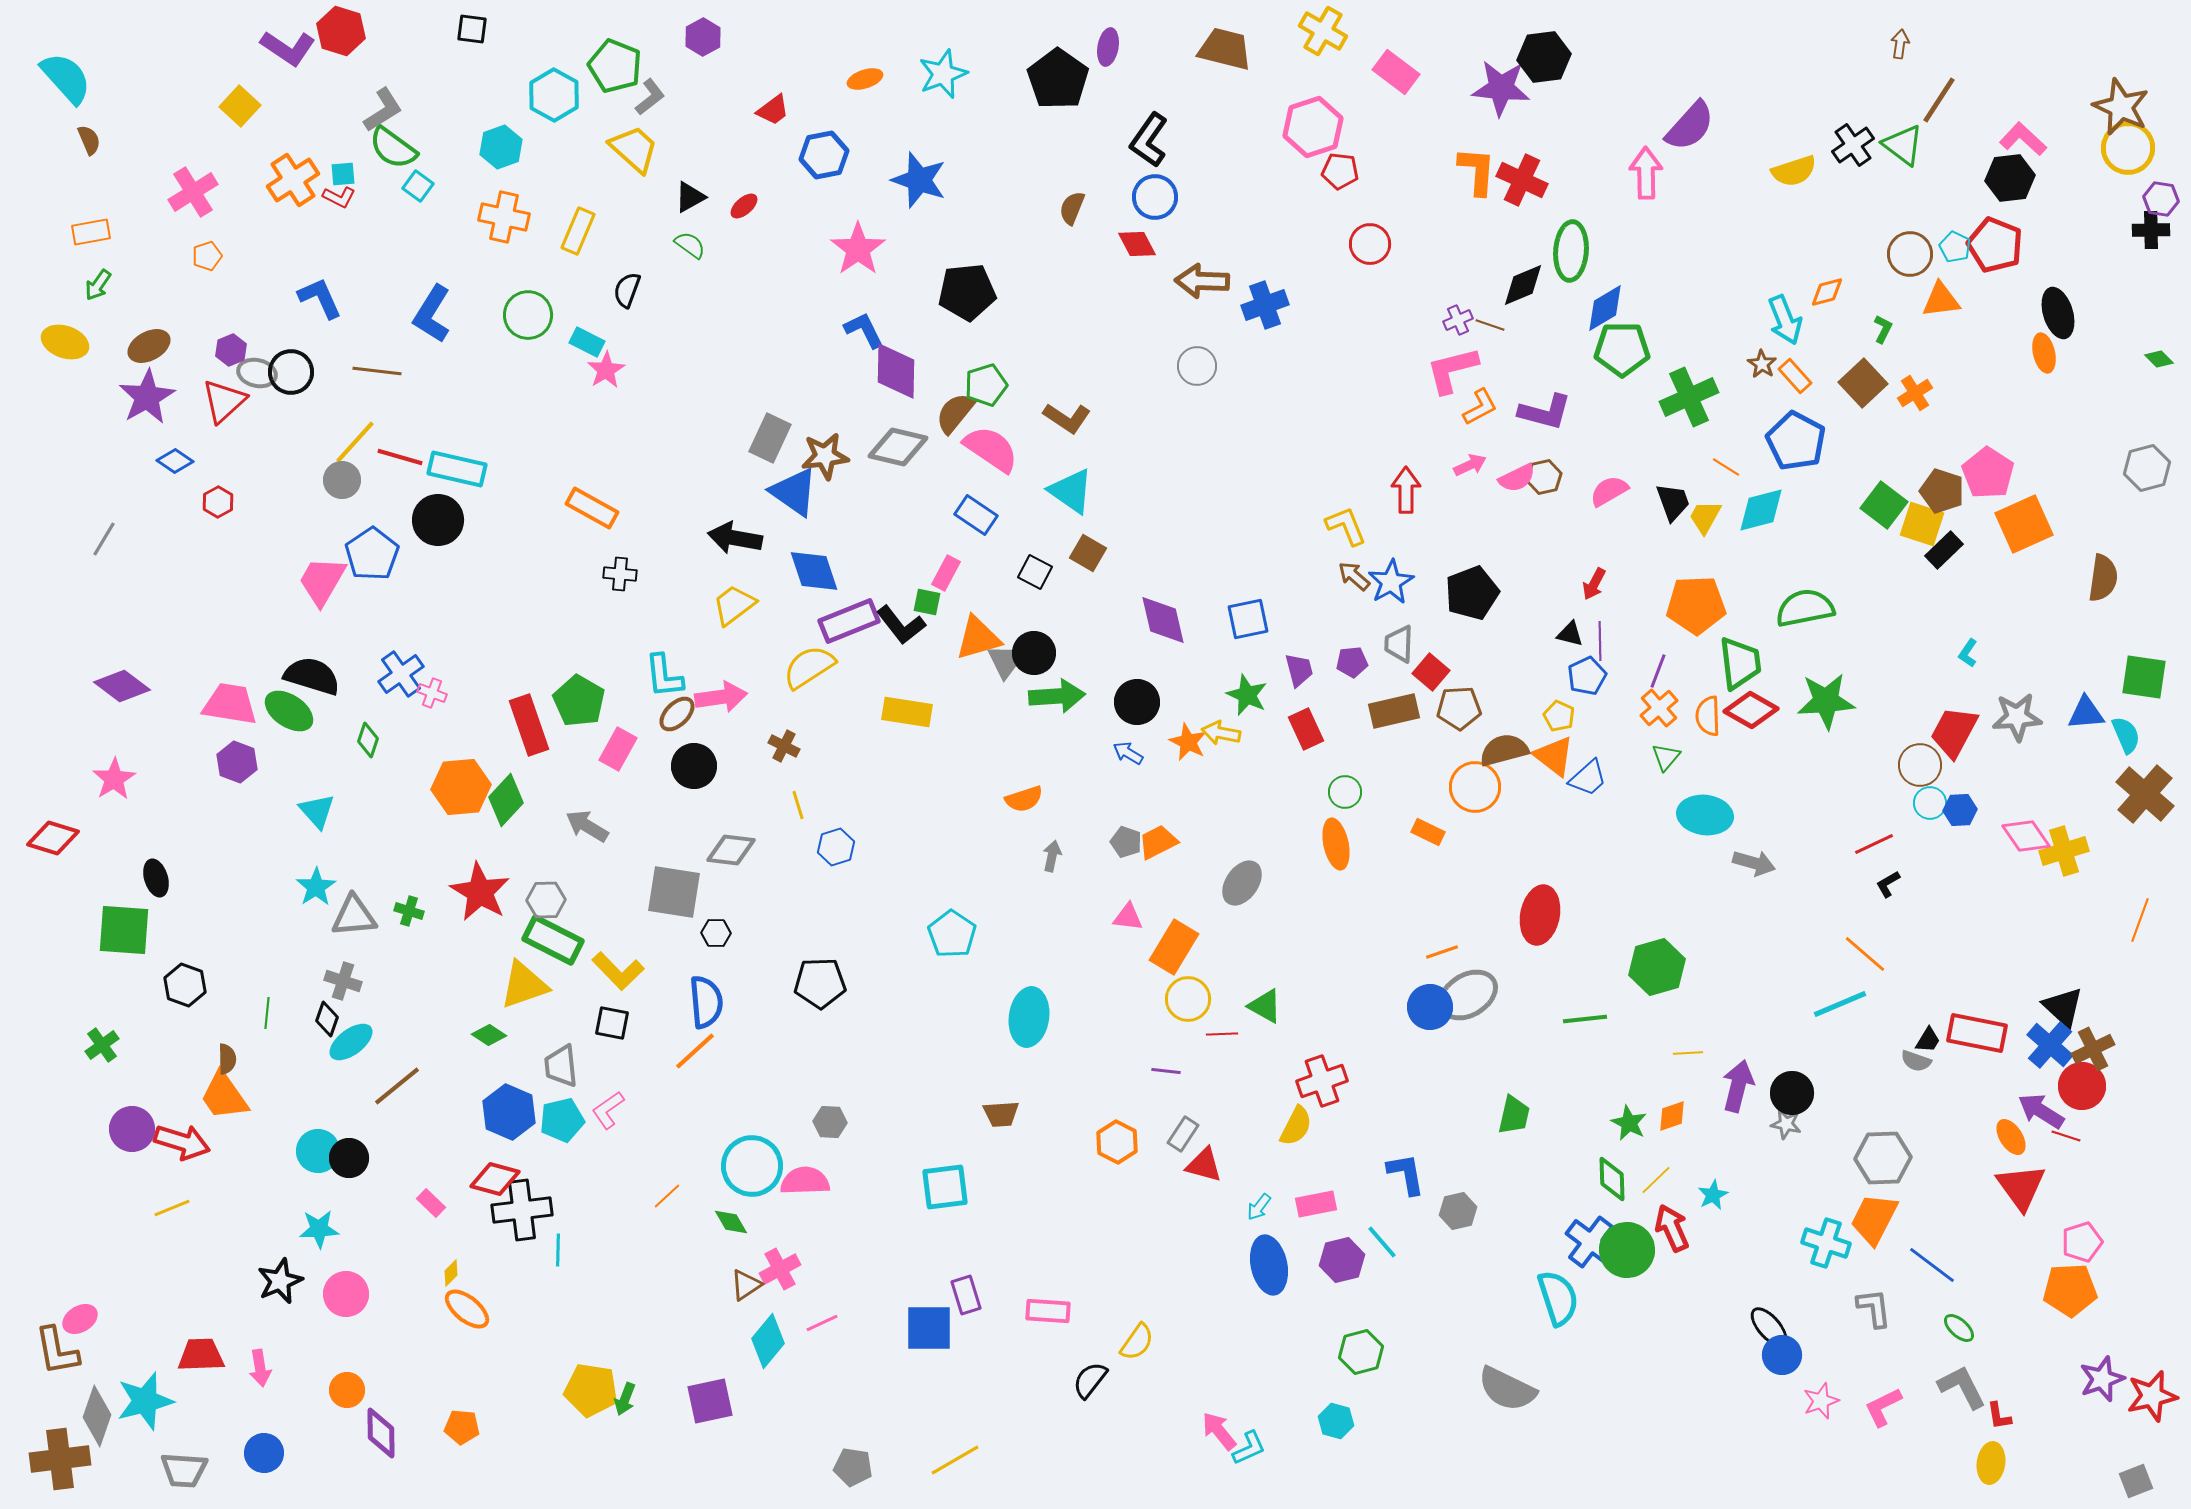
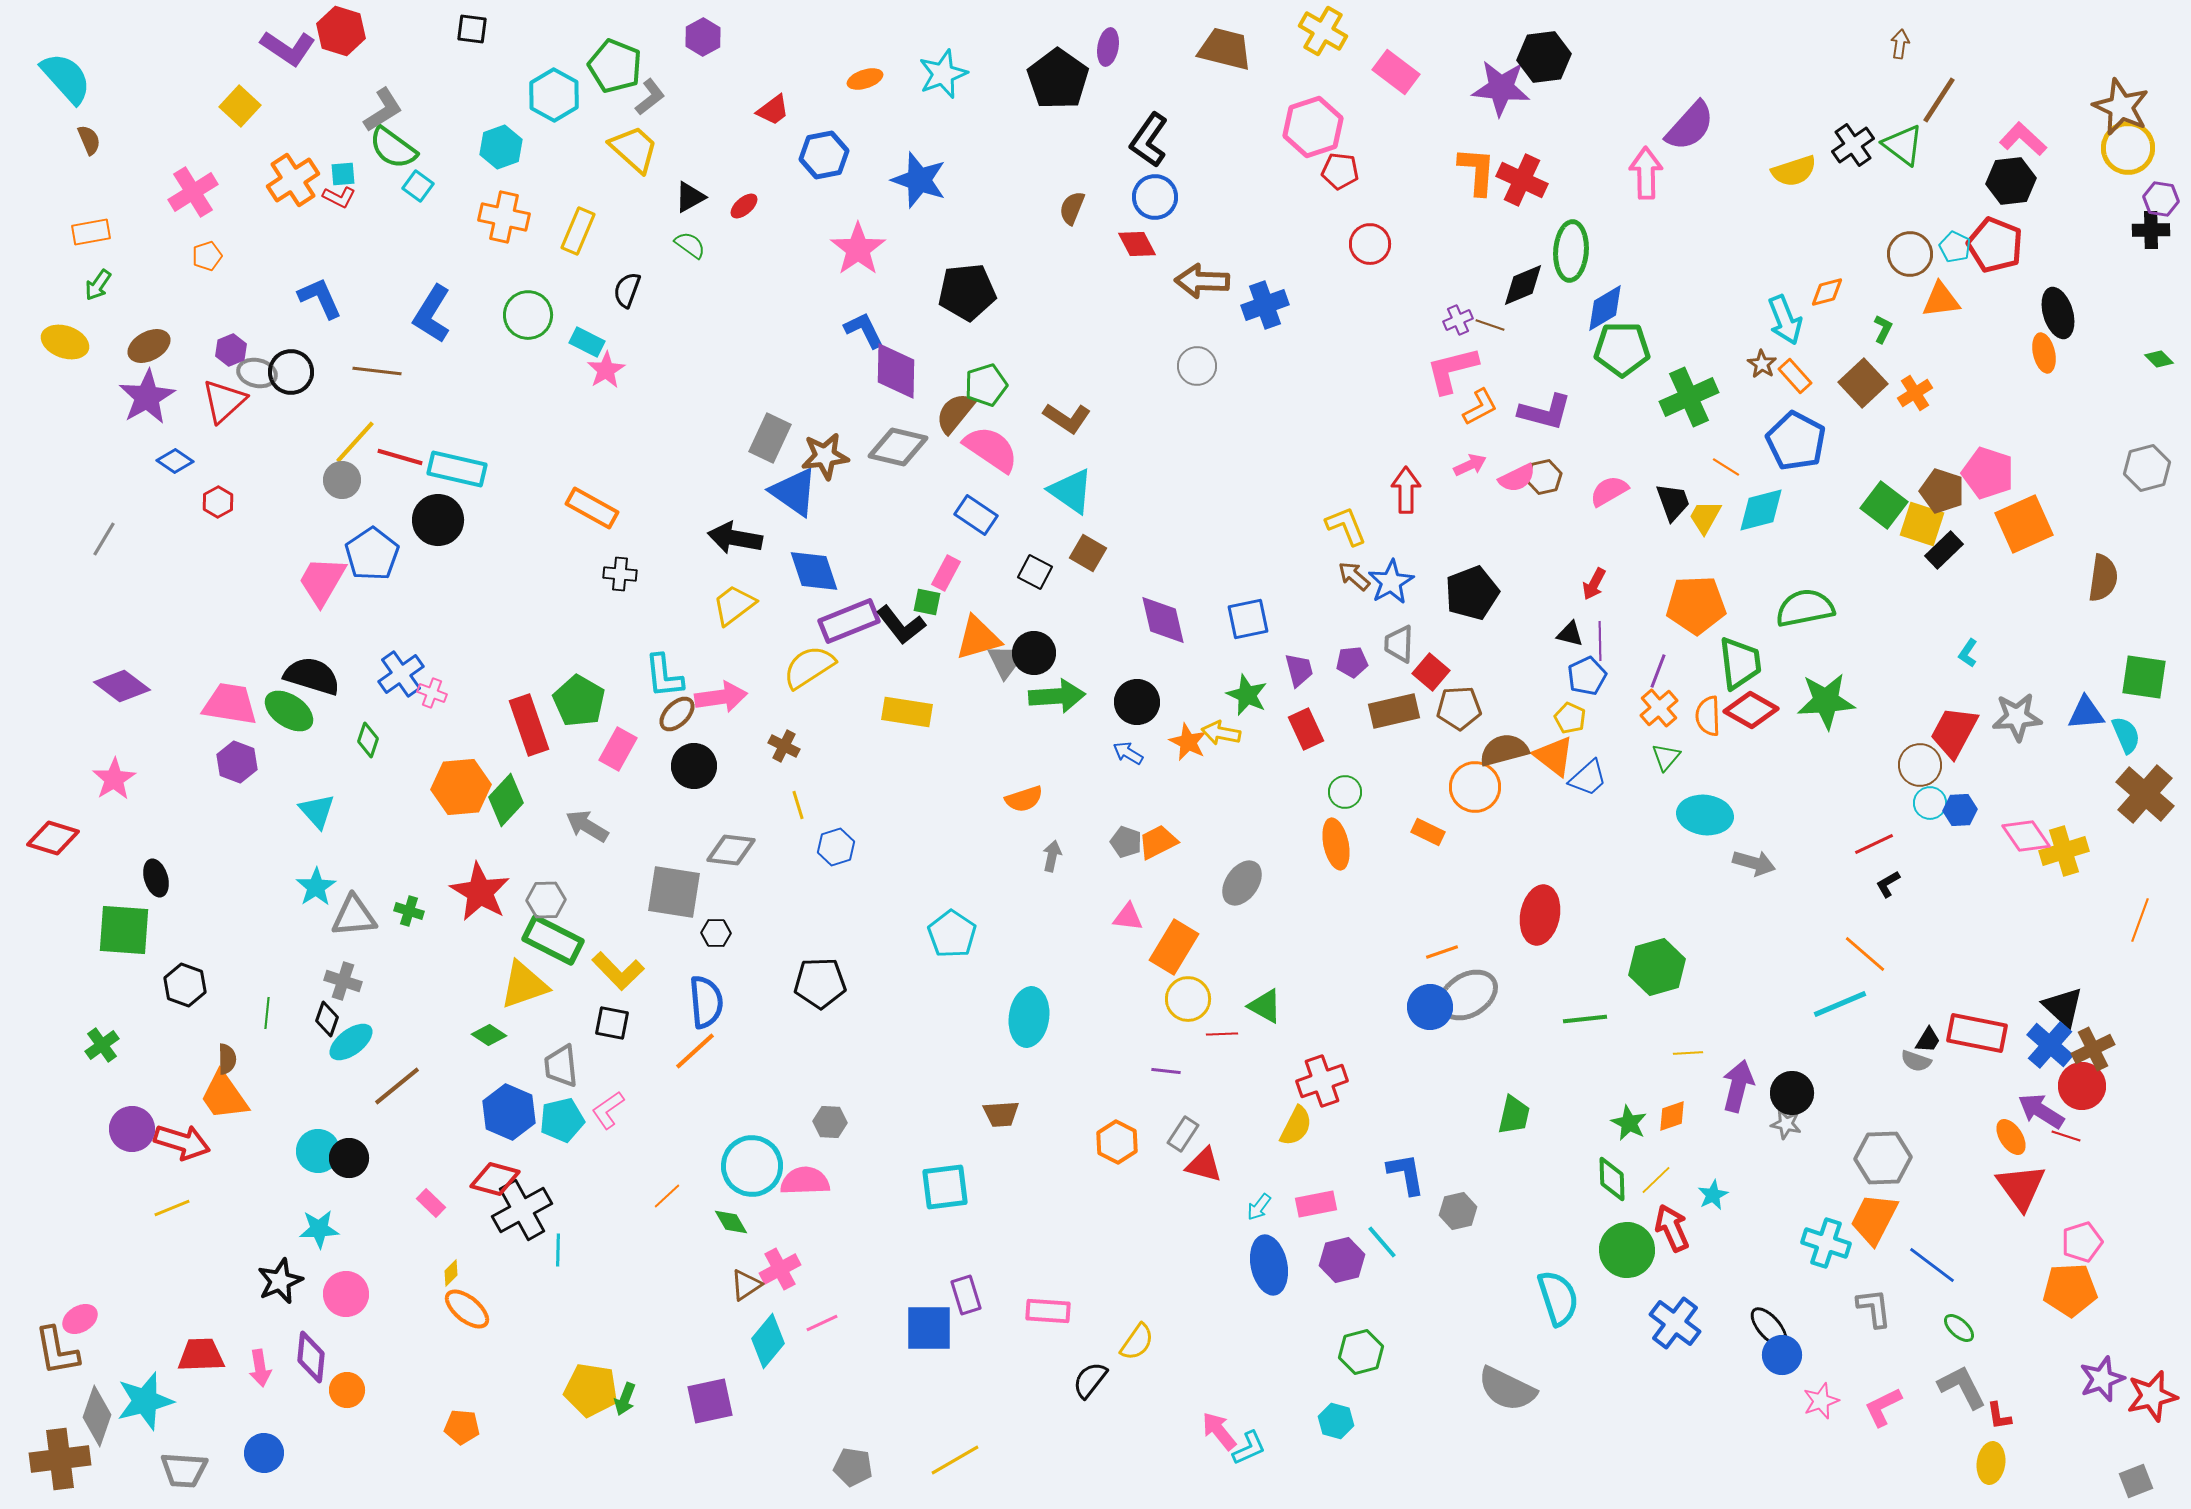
black hexagon at (2010, 178): moved 1 px right, 3 px down
pink pentagon at (1988, 473): rotated 15 degrees counterclockwise
yellow pentagon at (1559, 716): moved 11 px right, 2 px down
black cross at (522, 1210): rotated 22 degrees counterclockwise
blue cross at (1591, 1242): moved 84 px right, 81 px down
purple diamond at (381, 1433): moved 70 px left, 76 px up; rotated 6 degrees clockwise
